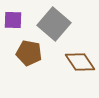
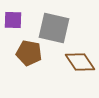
gray square: moved 4 px down; rotated 28 degrees counterclockwise
